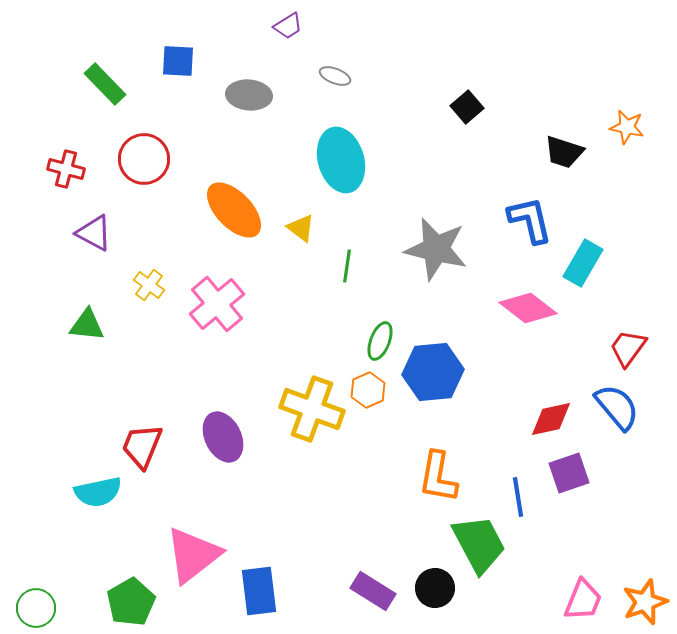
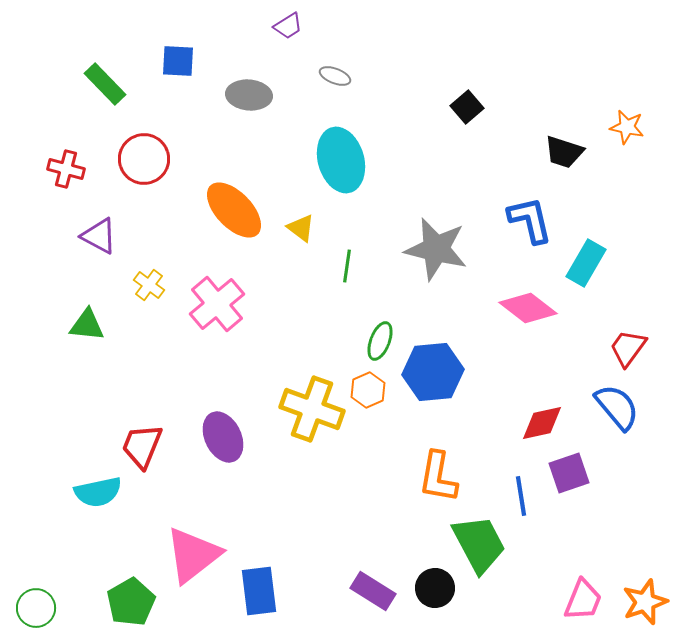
purple triangle at (94, 233): moved 5 px right, 3 px down
cyan rectangle at (583, 263): moved 3 px right
red diamond at (551, 419): moved 9 px left, 4 px down
blue line at (518, 497): moved 3 px right, 1 px up
